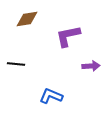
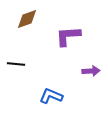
brown diamond: rotated 10 degrees counterclockwise
purple L-shape: rotated 8 degrees clockwise
purple arrow: moved 5 px down
